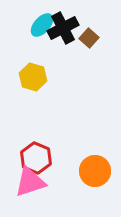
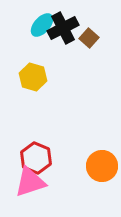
orange circle: moved 7 px right, 5 px up
